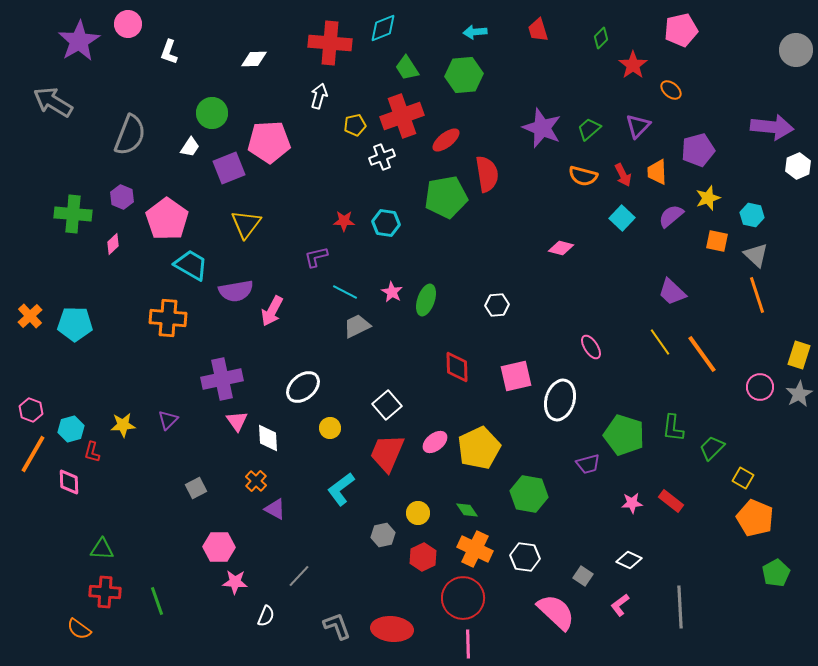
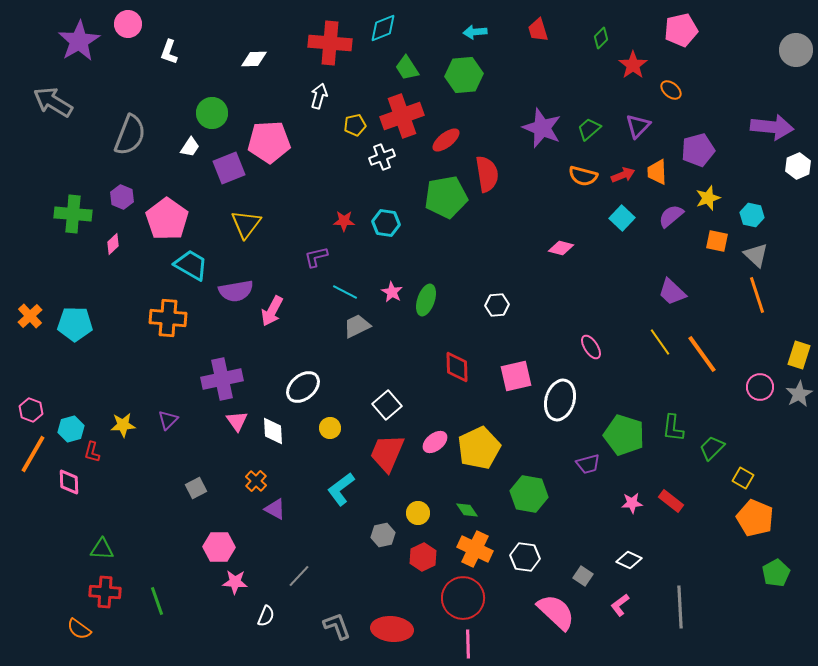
red arrow at (623, 175): rotated 85 degrees counterclockwise
white diamond at (268, 438): moved 5 px right, 7 px up
